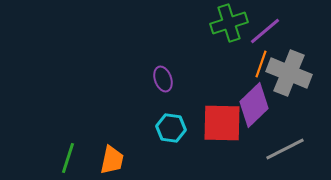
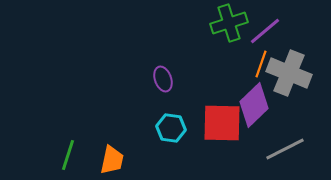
green line: moved 3 px up
